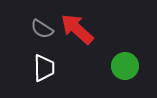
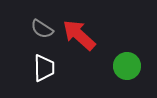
red arrow: moved 2 px right, 6 px down
green circle: moved 2 px right
